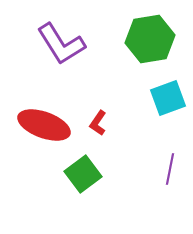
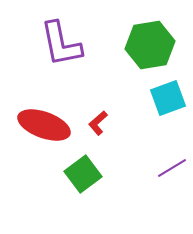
green hexagon: moved 6 px down
purple L-shape: rotated 21 degrees clockwise
red L-shape: rotated 15 degrees clockwise
purple line: moved 2 px right, 1 px up; rotated 48 degrees clockwise
